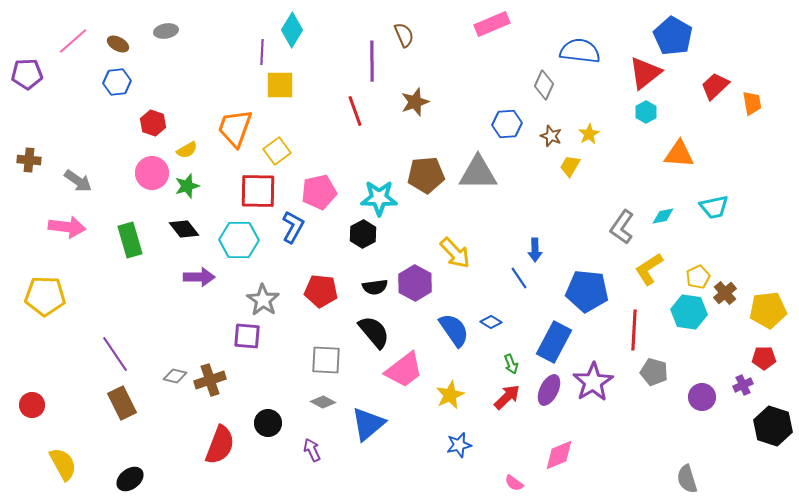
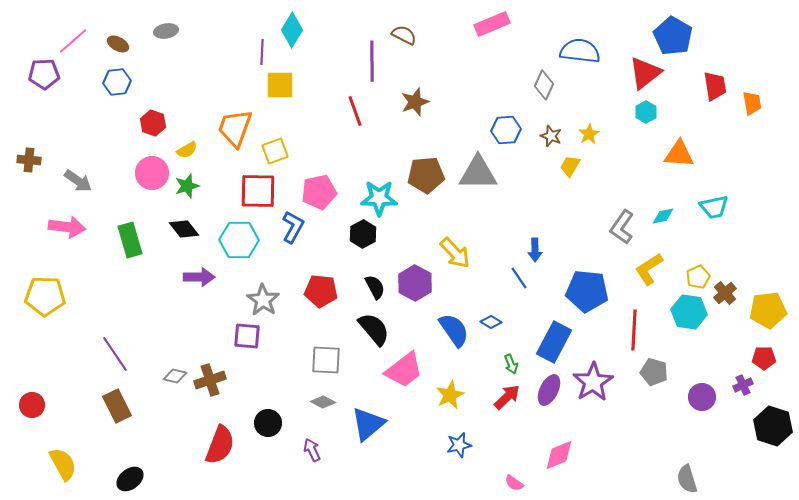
brown semicircle at (404, 35): rotated 40 degrees counterclockwise
purple pentagon at (27, 74): moved 17 px right
red trapezoid at (715, 86): rotated 124 degrees clockwise
blue hexagon at (507, 124): moved 1 px left, 6 px down
yellow square at (277, 151): moved 2 px left; rotated 16 degrees clockwise
black semicircle at (375, 287): rotated 110 degrees counterclockwise
black semicircle at (374, 332): moved 3 px up
brown rectangle at (122, 403): moved 5 px left, 3 px down
